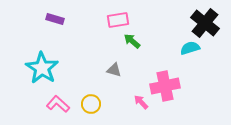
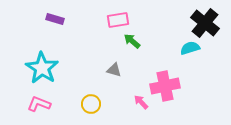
pink L-shape: moved 19 px left; rotated 20 degrees counterclockwise
